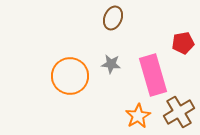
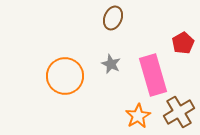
red pentagon: rotated 20 degrees counterclockwise
gray star: rotated 18 degrees clockwise
orange circle: moved 5 px left
